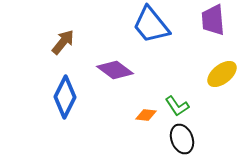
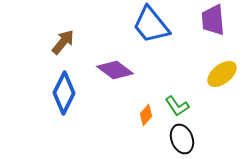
blue diamond: moved 1 px left, 4 px up
orange diamond: rotated 55 degrees counterclockwise
